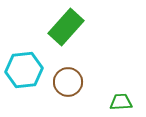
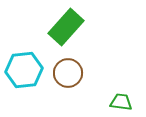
brown circle: moved 9 px up
green trapezoid: rotated 10 degrees clockwise
